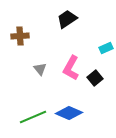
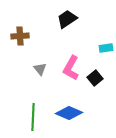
cyan rectangle: rotated 16 degrees clockwise
green line: rotated 64 degrees counterclockwise
